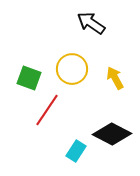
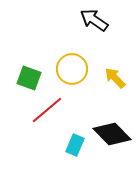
black arrow: moved 3 px right, 3 px up
yellow arrow: rotated 15 degrees counterclockwise
red line: rotated 16 degrees clockwise
black diamond: rotated 18 degrees clockwise
cyan rectangle: moved 1 px left, 6 px up; rotated 10 degrees counterclockwise
